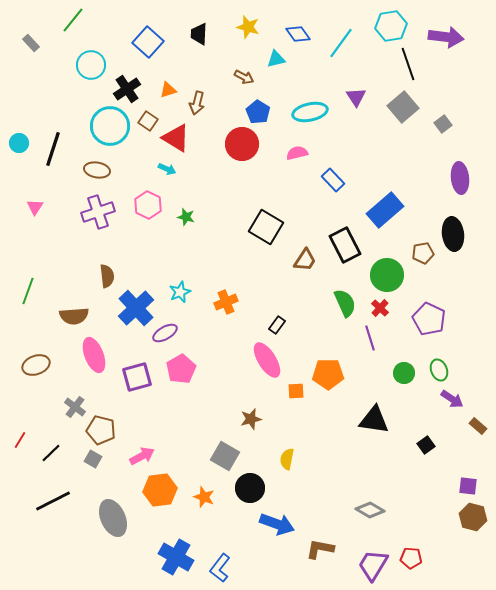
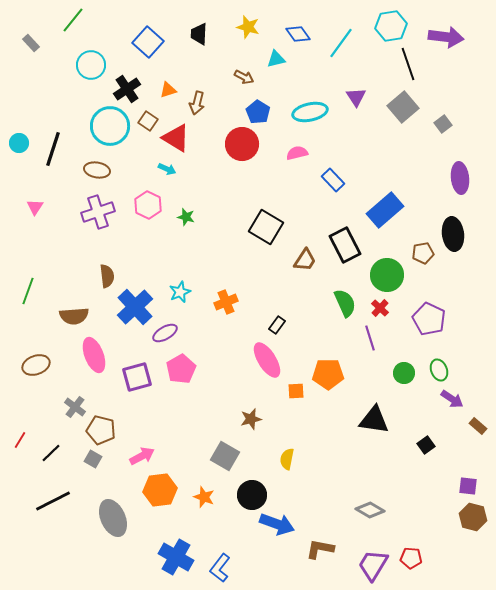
blue cross at (136, 308): moved 1 px left, 1 px up
black circle at (250, 488): moved 2 px right, 7 px down
